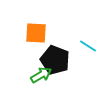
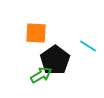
black pentagon: rotated 16 degrees clockwise
